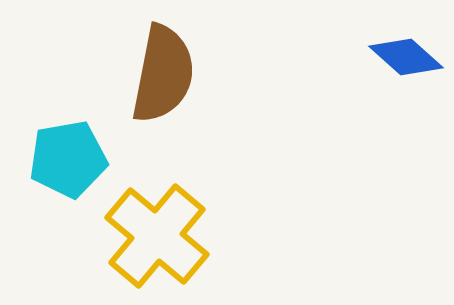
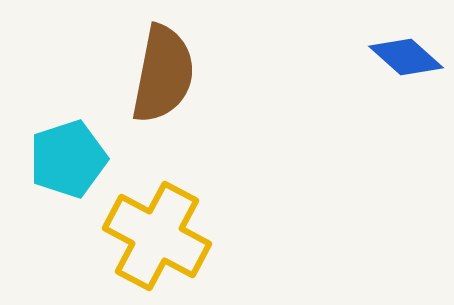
cyan pentagon: rotated 8 degrees counterclockwise
yellow cross: rotated 12 degrees counterclockwise
